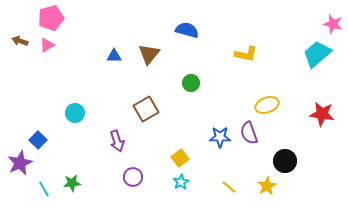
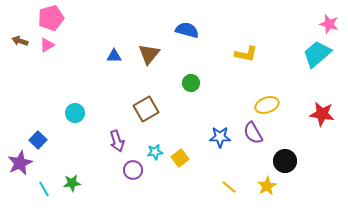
pink star: moved 4 px left
purple semicircle: moved 4 px right; rotated 10 degrees counterclockwise
purple circle: moved 7 px up
cyan star: moved 26 px left, 30 px up; rotated 21 degrees clockwise
